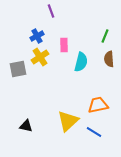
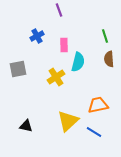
purple line: moved 8 px right, 1 px up
green line: rotated 40 degrees counterclockwise
yellow cross: moved 16 px right, 20 px down
cyan semicircle: moved 3 px left
